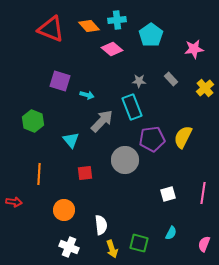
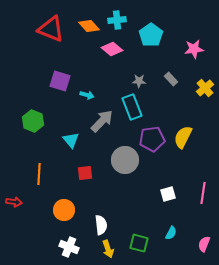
yellow arrow: moved 4 px left
